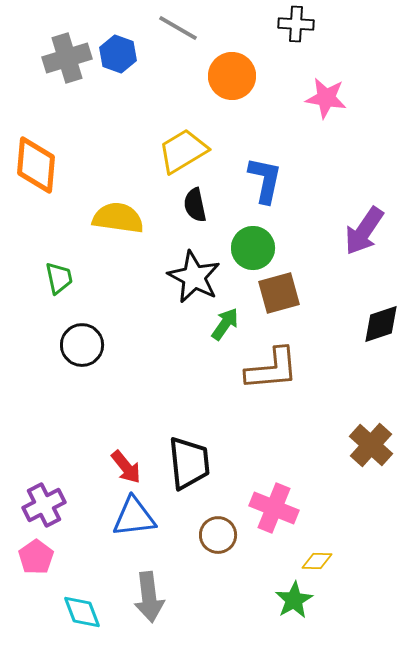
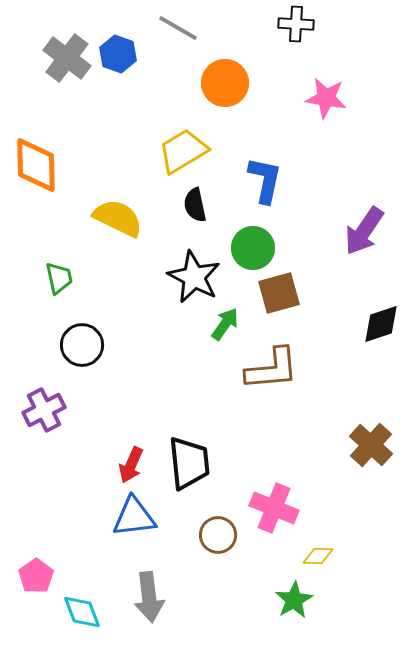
gray cross: rotated 36 degrees counterclockwise
orange circle: moved 7 px left, 7 px down
orange diamond: rotated 6 degrees counterclockwise
yellow semicircle: rotated 18 degrees clockwise
red arrow: moved 5 px right, 2 px up; rotated 63 degrees clockwise
purple cross: moved 95 px up
pink pentagon: moved 19 px down
yellow diamond: moved 1 px right, 5 px up
